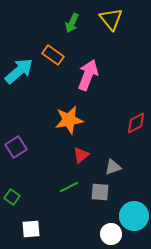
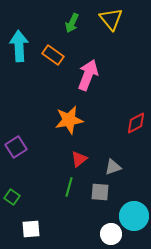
cyan arrow: moved 25 px up; rotated 52 degrees counterclockwise
red triangle: moved 2 px left, 4 px down
green line: rotated 48 degrees counterclockwise
